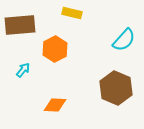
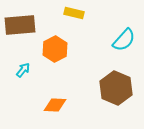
yellow rectangle: moved 2 px right
